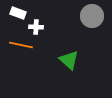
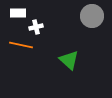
white rectangle: rotated 21 degrees counterclockwise
white cross: rotated 16 degrees counterclockwise
